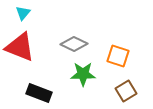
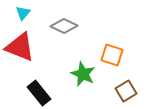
gray diamond: moved 10 px left, 18 px up
orange square: moved 6 px left, 1 px up
green star: rotated 25 degrees clockwise
black rectangle: rotated 30 degrees clockwise
